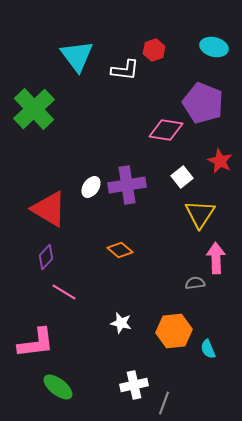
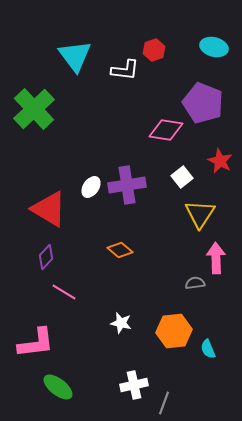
cyan triangle: moved 2 px left
